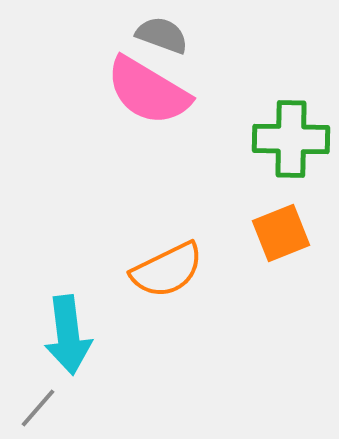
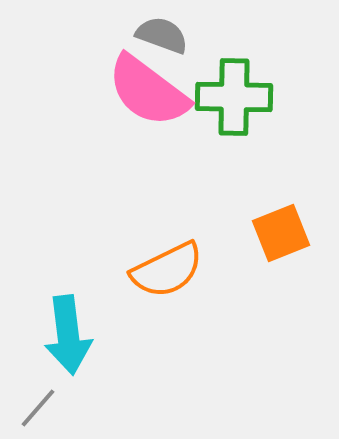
pink semicircle: rotated 6 degrees clockwise
green cross: moved 57 px left, 42 px up
